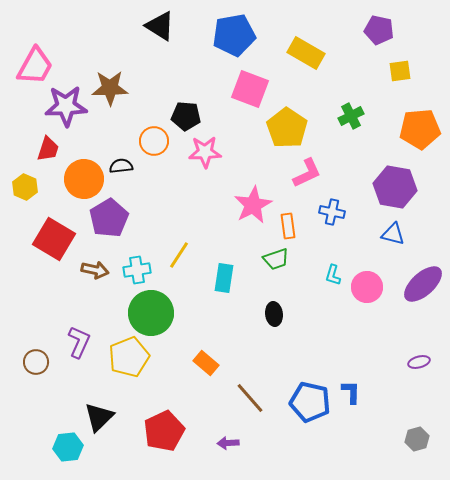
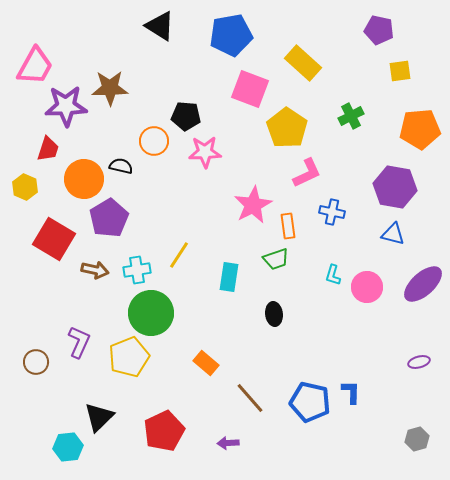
blue pentagon at (234, 35): moved 3 px left
yellow rectangle at (306, 53): moved 3 px left, 10 px down; rotated 12 degrees clockwise
black semicircle at (121, 166): rotated 20 degrees clockwise
cyan rectangle at (224, 278): moved 5 px right, 1 px up
